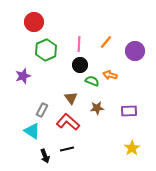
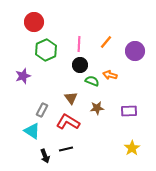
red L-shape: rotated 10 degrees counterclockwise
black line: moved 1 px left
